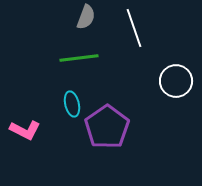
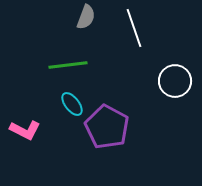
green line: moved 11 px left, 7 px down
white circle: moved 1 px left
cyan ellipse: rotated 25 degrees counterclockwise
purple pentagon: rotated 9 degrees counterclockwise
